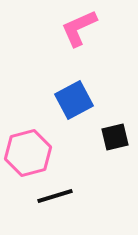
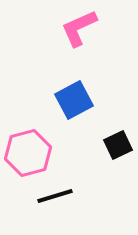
black square: moved 3 px right, 8 px down; rotated 12 degrees counterclockwise
